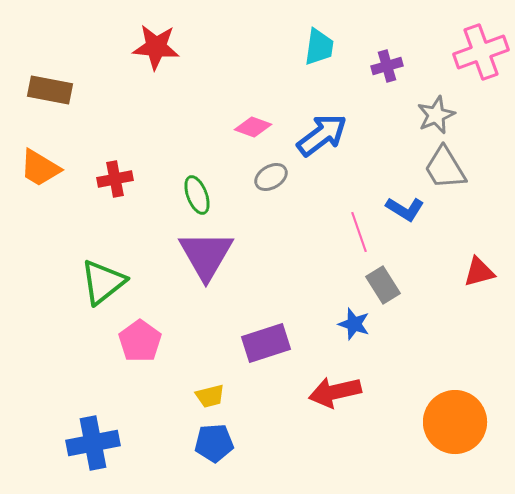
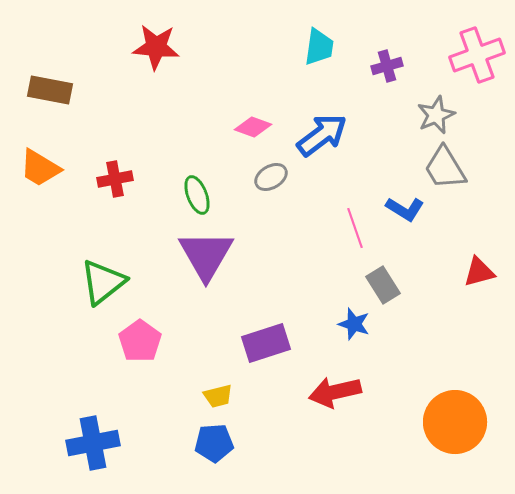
pink cross: moved 4 px left, 3 px down
pink line: moved 4 px left, 4 px up
yellow trapezoid: moved 8 px right
